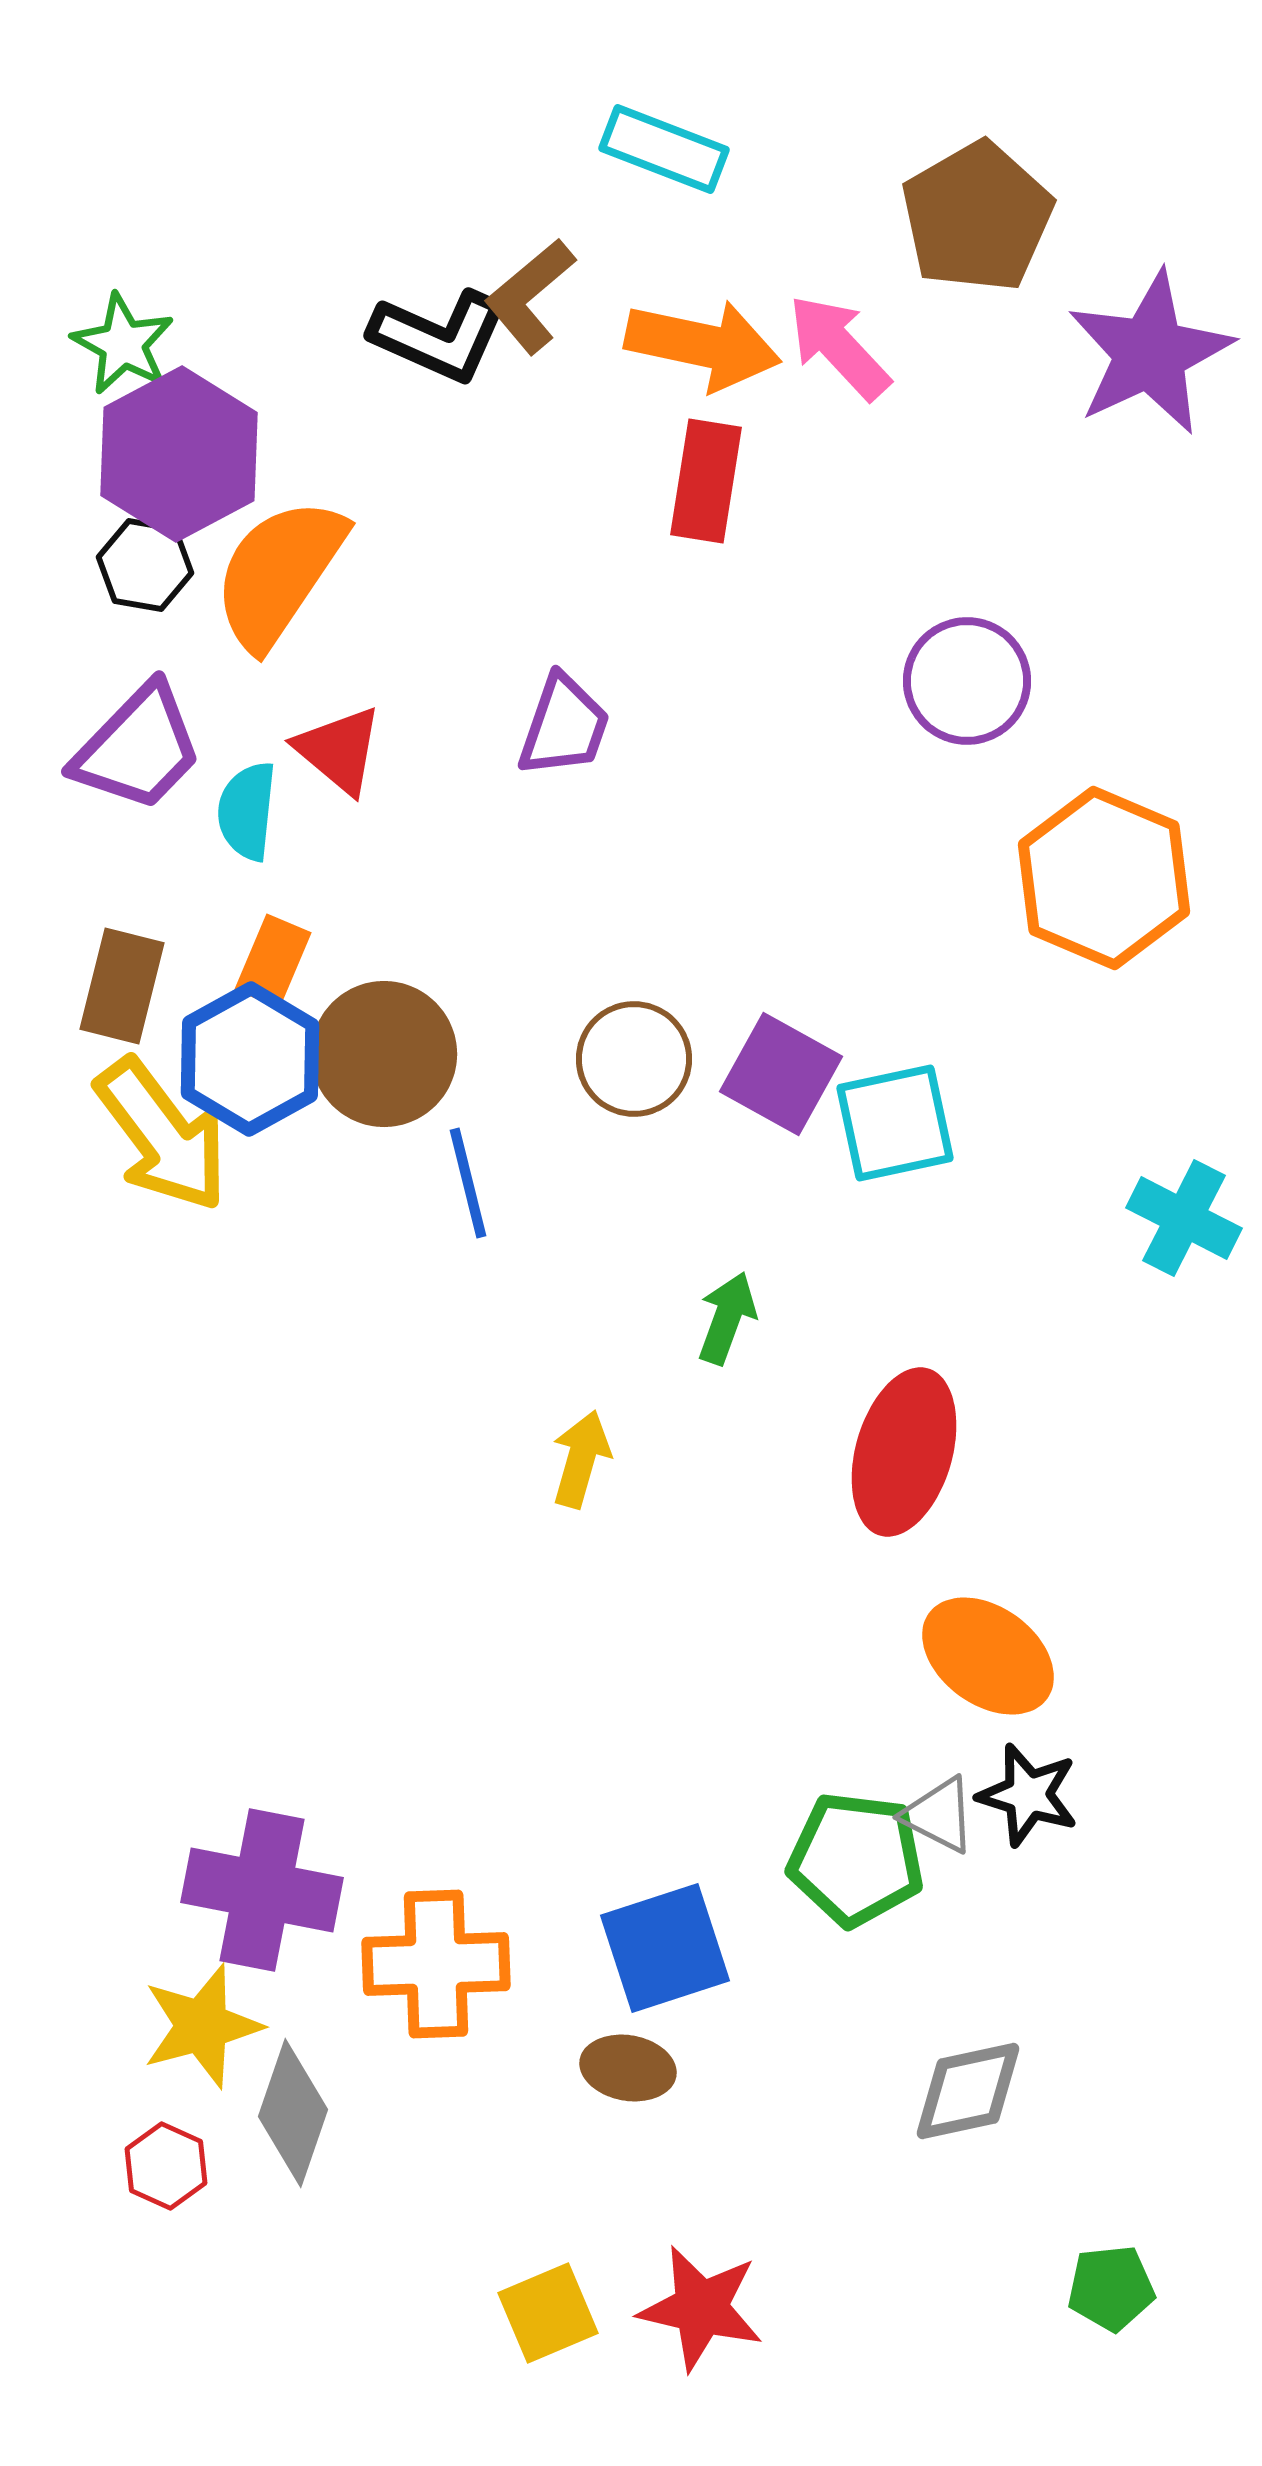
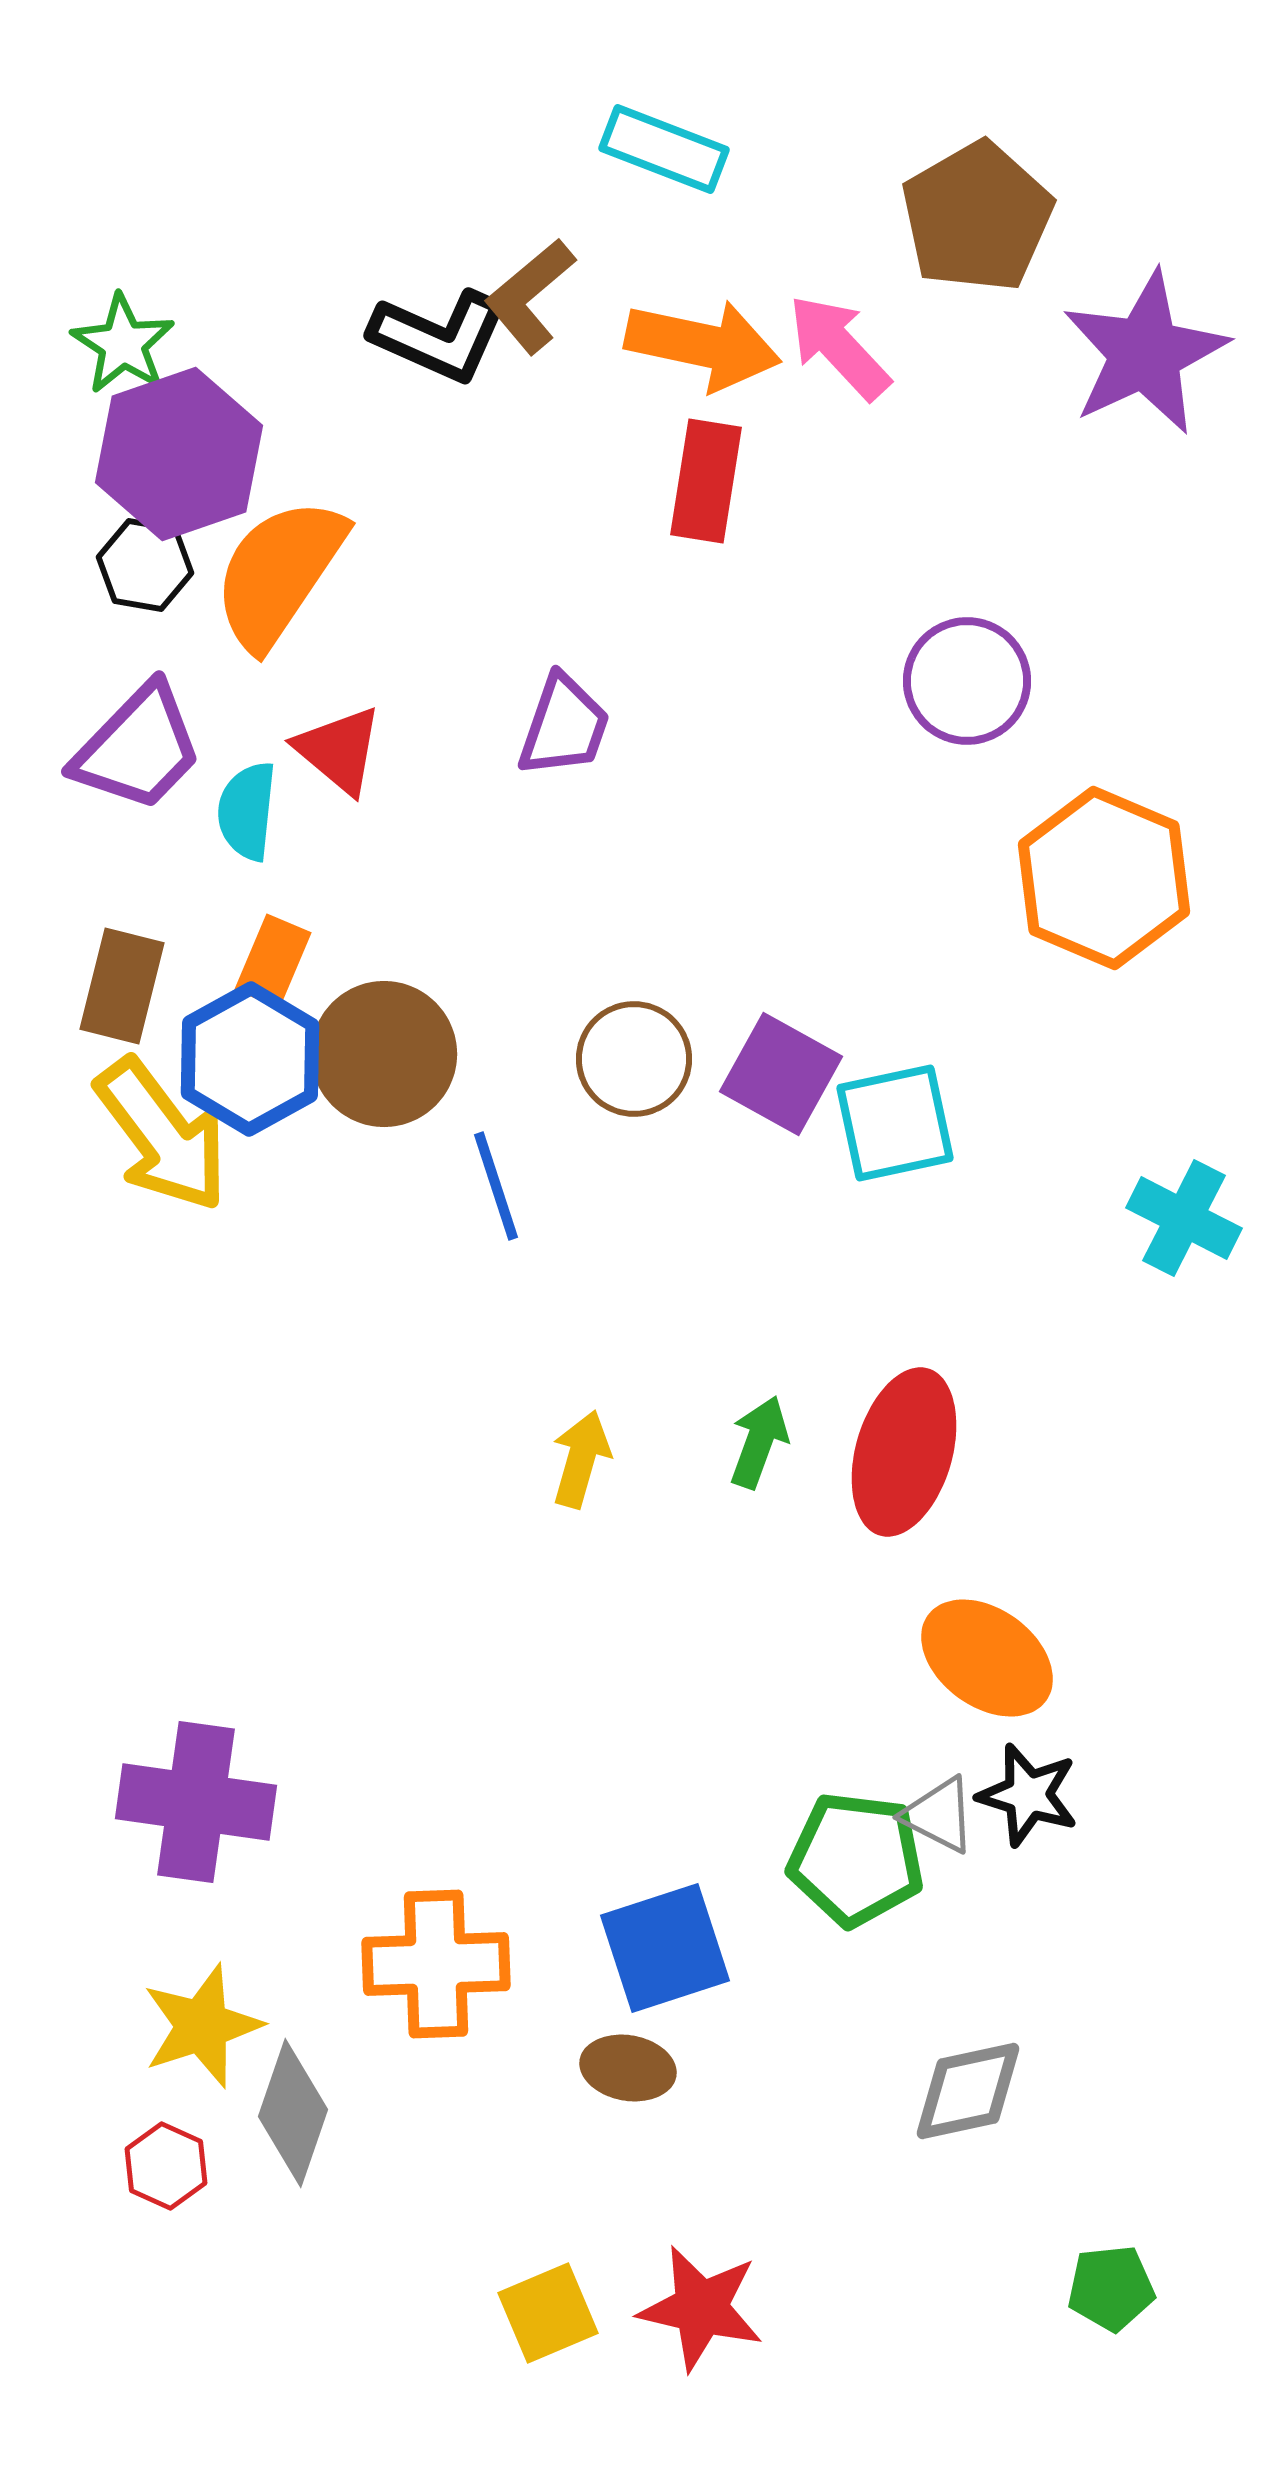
green star at (123, 344): rotated 4 degrees clockwise
purple star at (1150, 353): moved 5 px left
purple hexagon at (179, 454): rotated 9 degrees clockwise
blue line at (468, 1183): moved 28 px right, 3 px down; rotated 4 degrees counterclockwise
green arrow at (727, 1318): moved 32 px right, 124 px down
orange ellipse at (988, 1656): moved 1 px left, 2 px down
purple cross at (262, 1890): moved 66 px left, 88 px up; rotated 3 degrees counterclockwise
yellow star at (202, 2026): rotated 3 degrees counterclockwise
